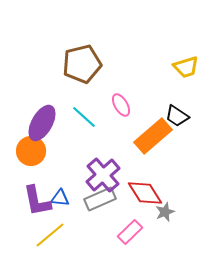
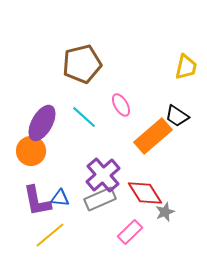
yellow trapezoid: rotated 60 degrees counterclockwise
